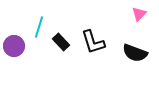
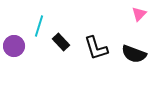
cyan line: moved 1 px up
black L-shape: moved 3 px right, 6 px down
black semicircle: moved 1 px left, 1 px down
